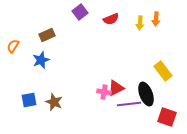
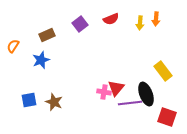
purple square: moved 12 px down
red triangle: rotated 24 degrees counterclockwise
purple line: moved 1 px right, 1 px up
